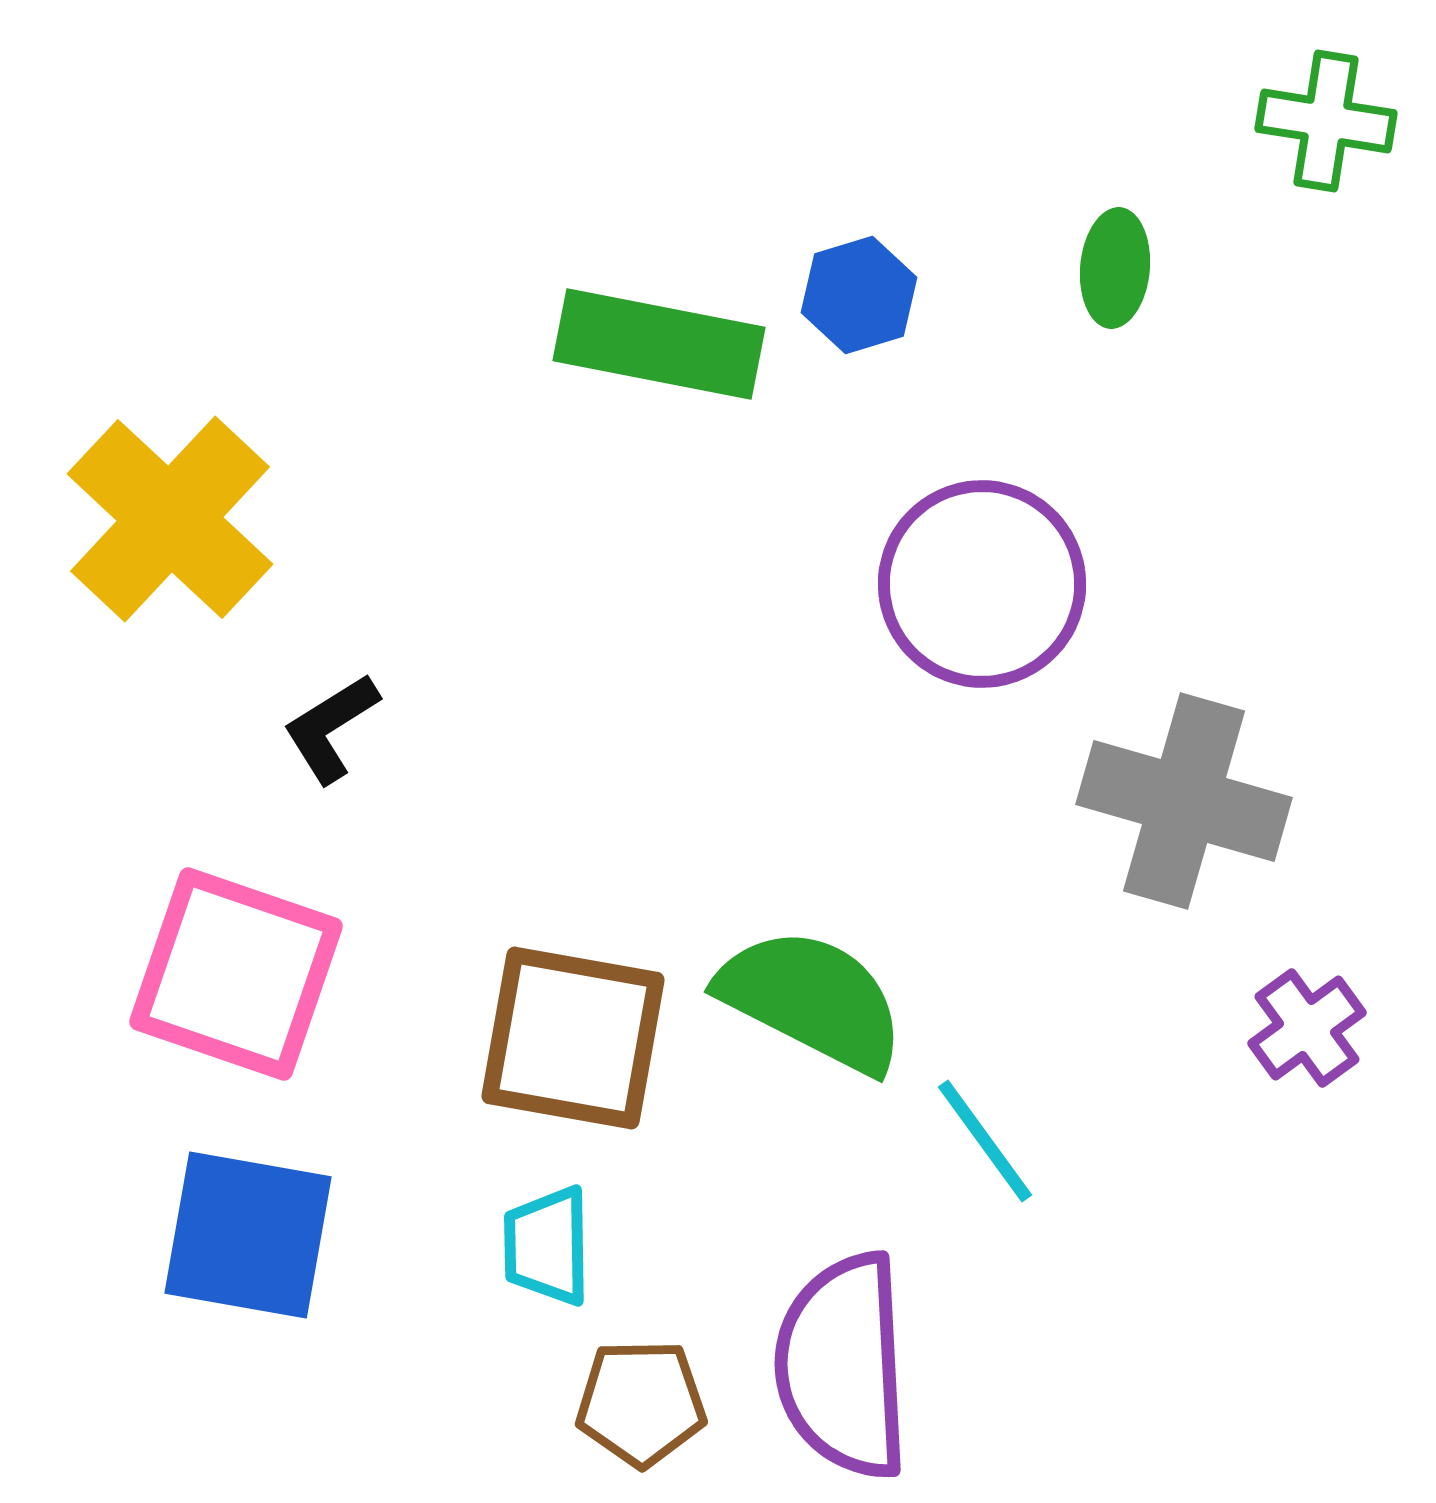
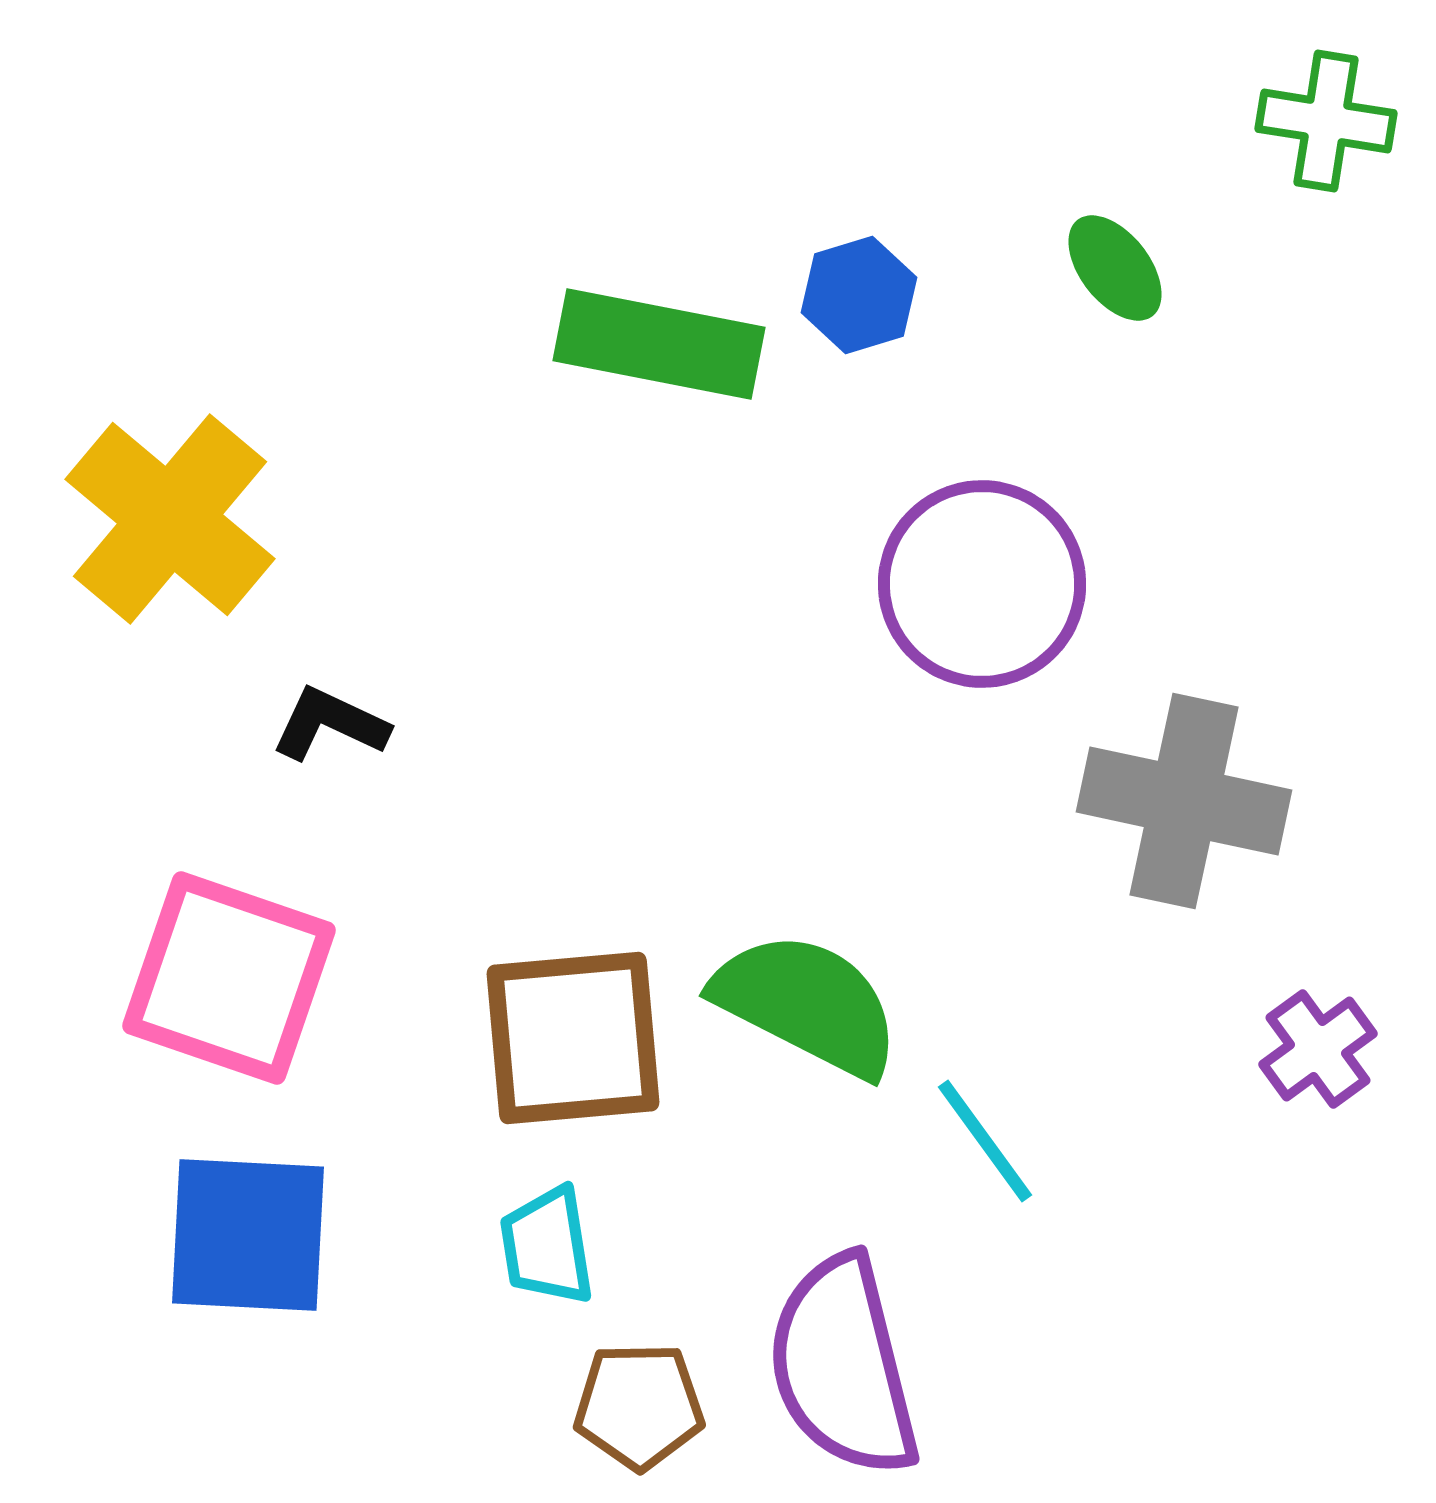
green ellipse: rotated 43 degrees counterclockwise
yellow cross: rotated 3 degrees counterclockwise
black L-shape: moved 1 px left, 4 px up; rotated 57 degrees clockwise
gray cross: rotated 4 degrees counterclockwise
pink square: moved 7 px left, 4 px down
green semicircle: moved 5 px left, 4 px down
purple cross: moved 11 px right, 21 px down
brown square: rotated 15 degrees counterclockwise
blue square: rotated 7 degrees counterclockwise
cyan trapezoid: rotated 8 degrees counterclockwise
purple semicircle: rotated 11 degrees counterclockwise
brown pentagon: moved 2 px left, 3 px down
